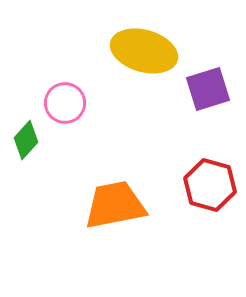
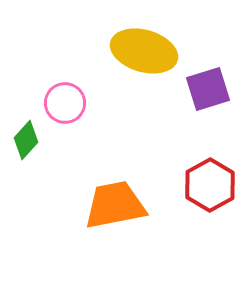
red hexagon: rotated 15 degrees clockwise
